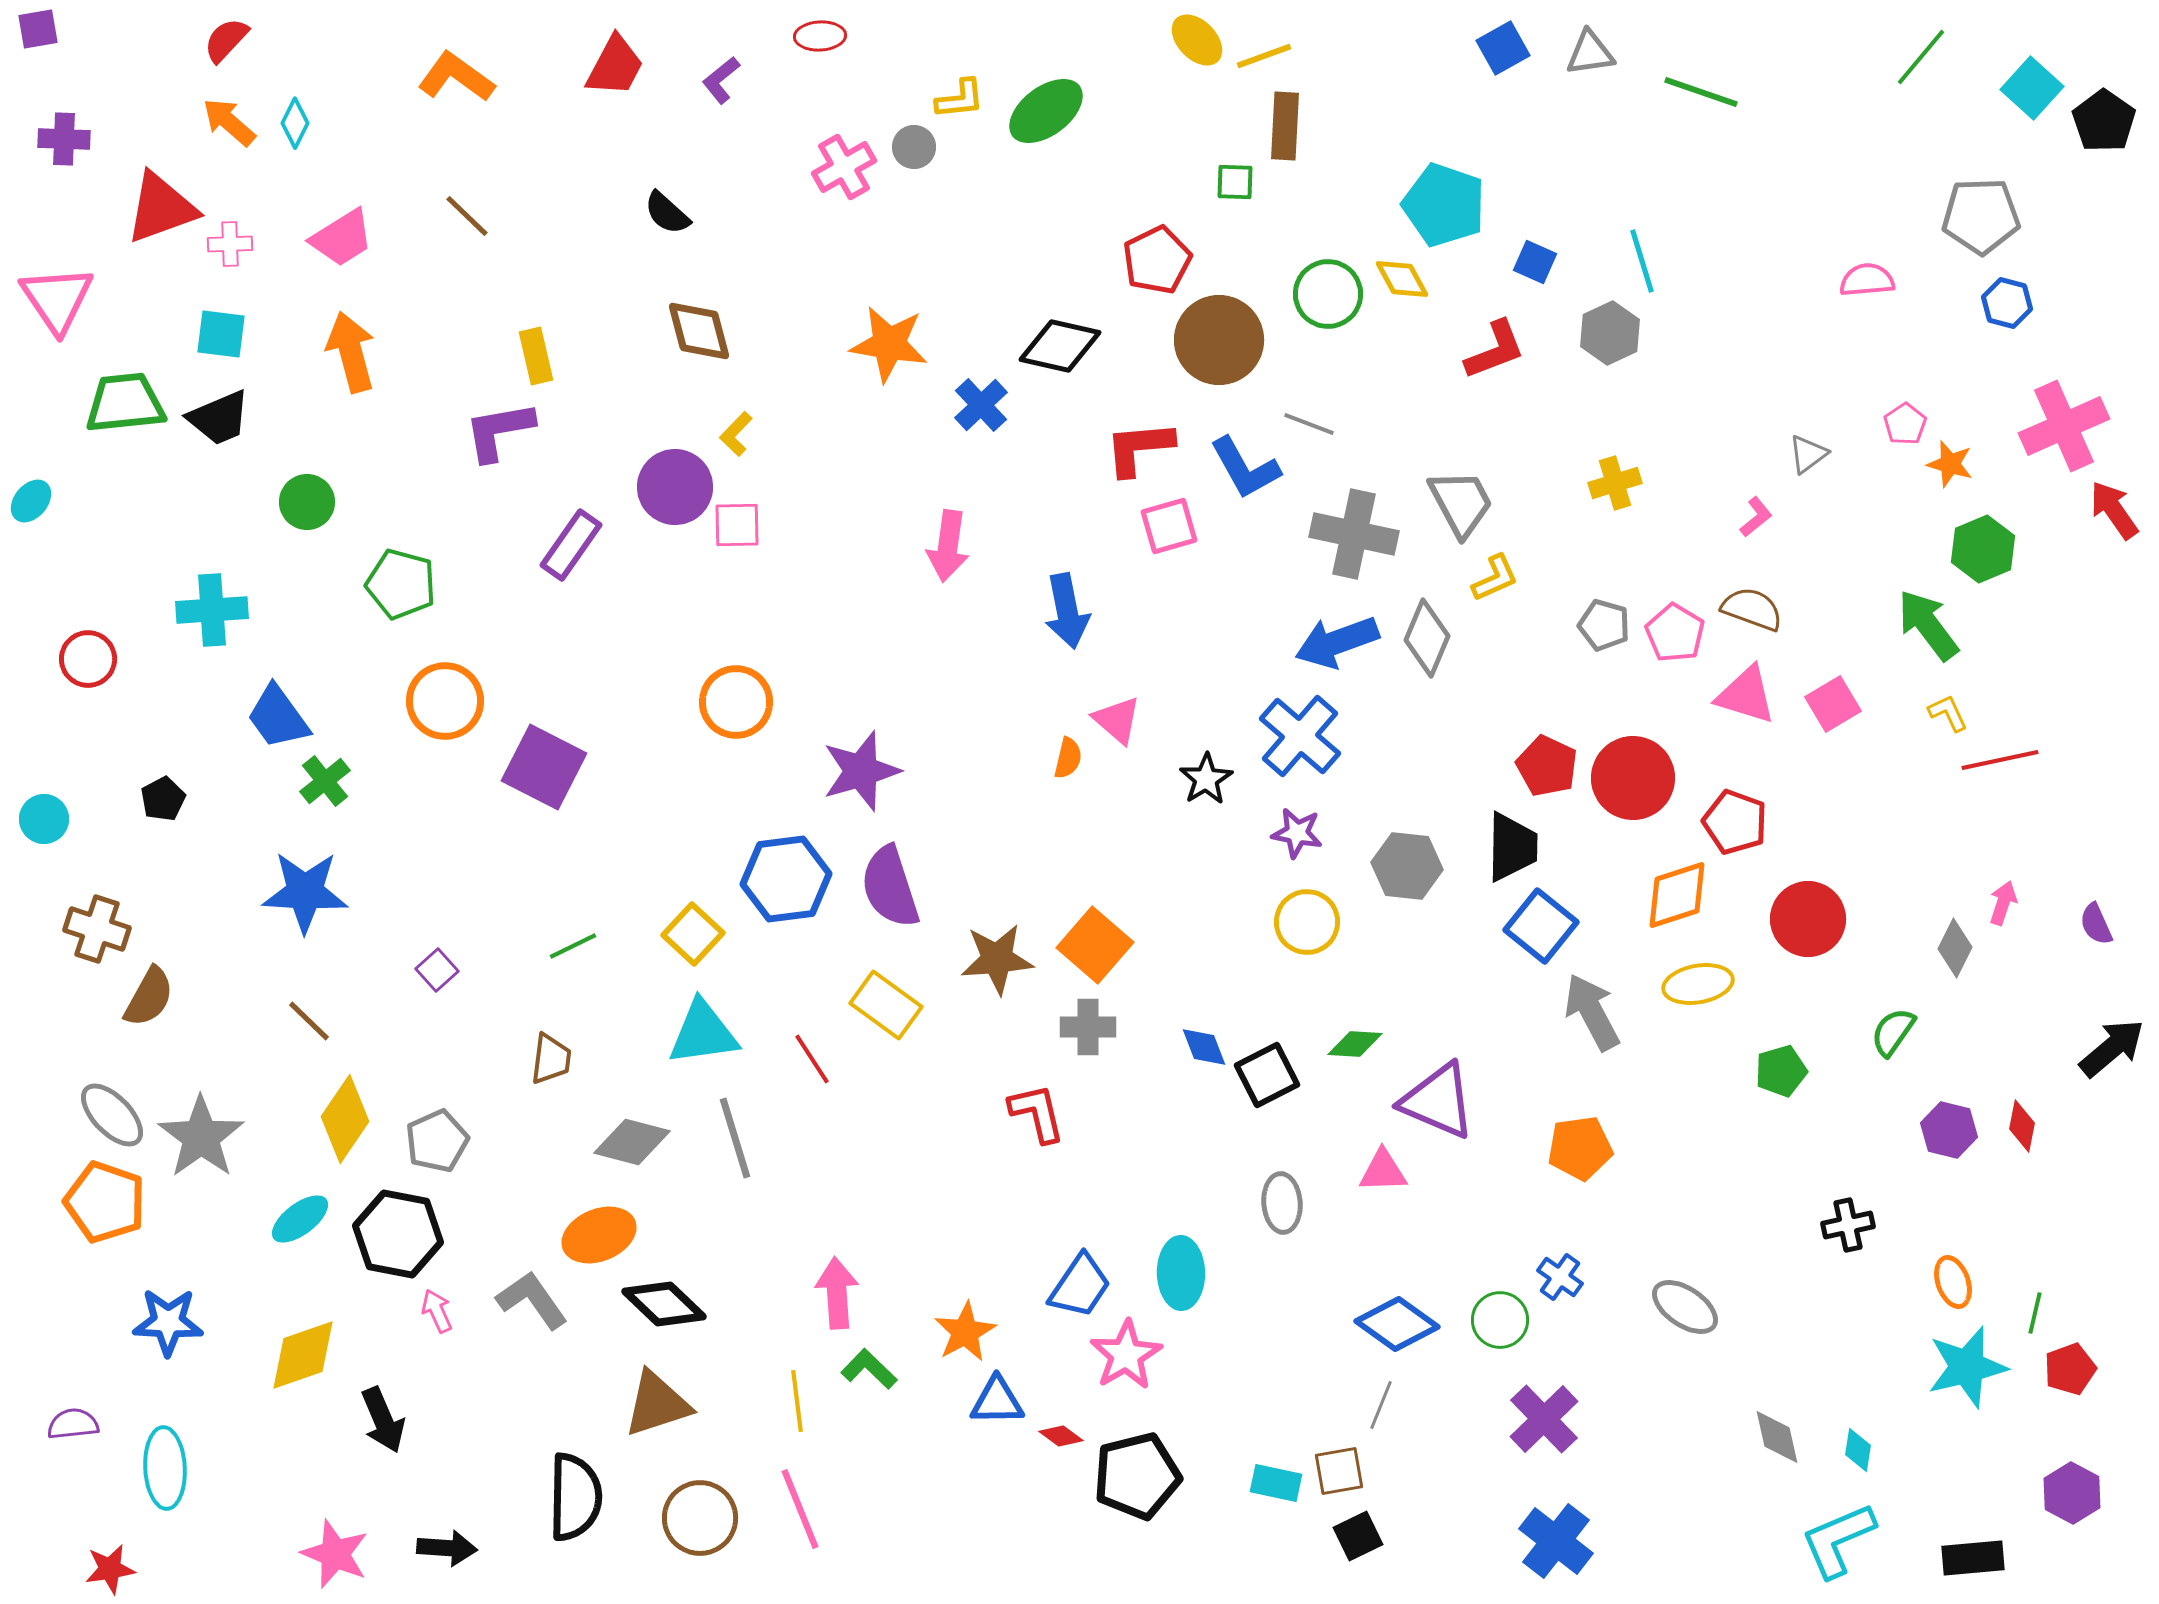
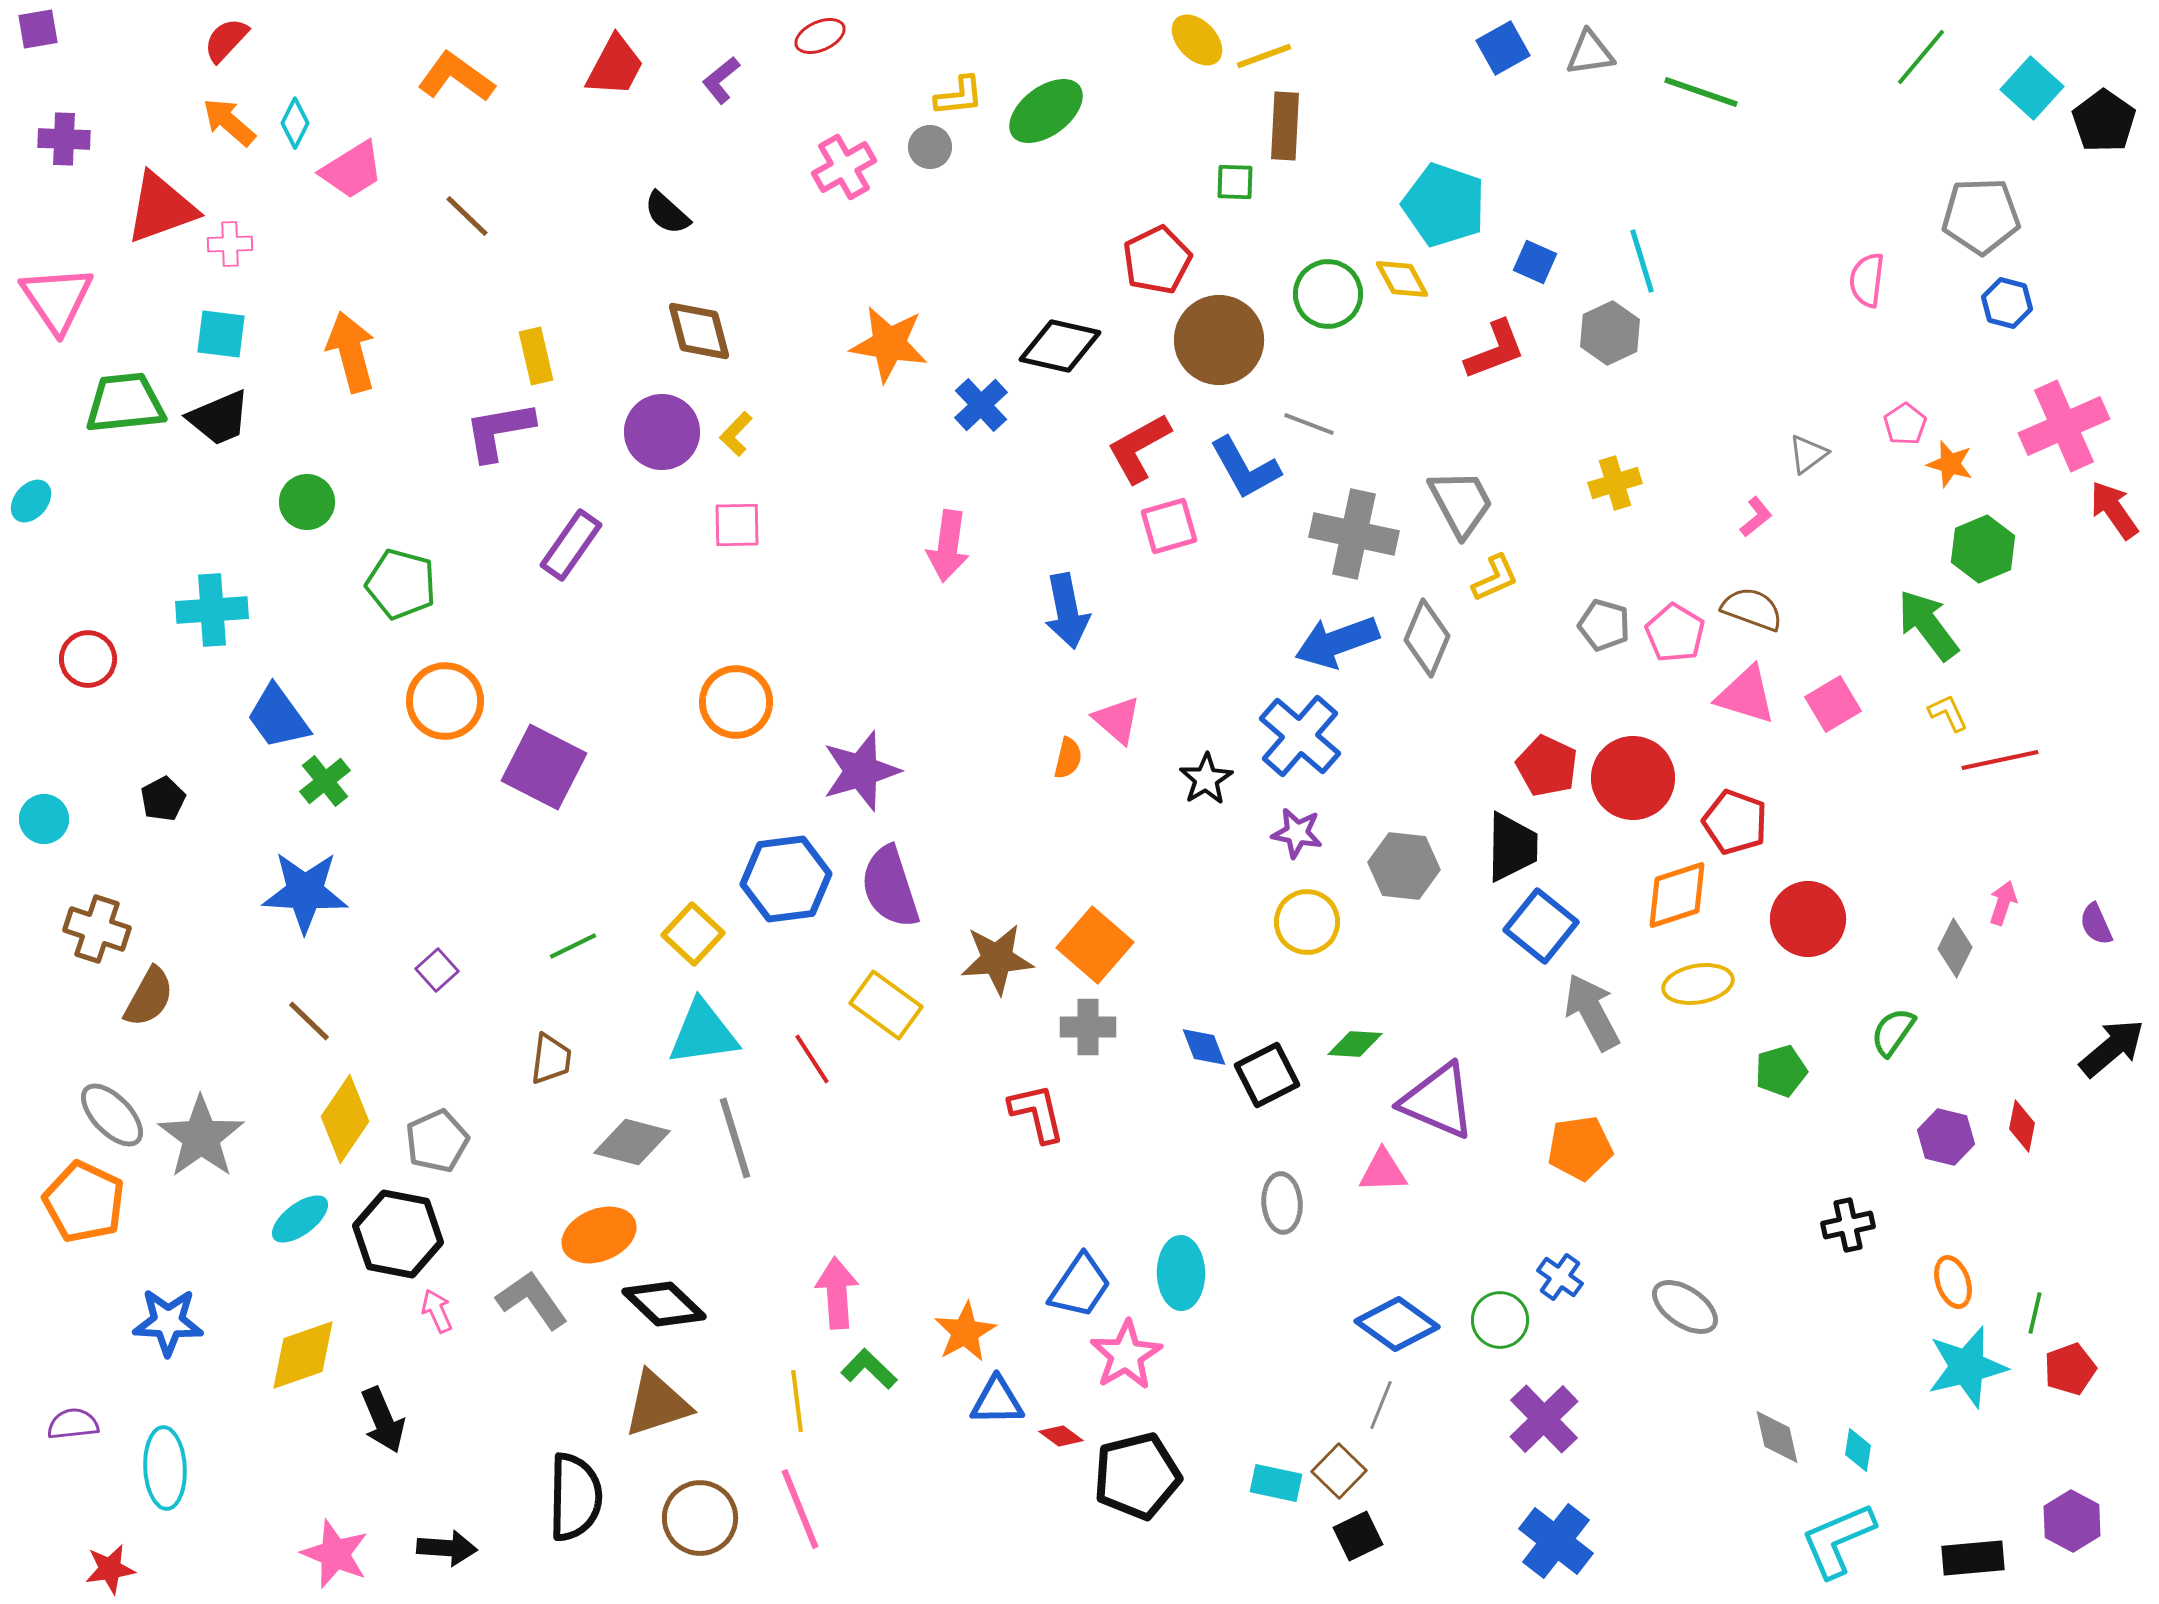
red ellipse at (820, 36): rotated 21 degrees counterclockwise
yellow L-shape at (960, 99): moved 1 px left, 3 px up
gray circle at (914, 147): moved 16 px right
pink trapezoid at (342, 238): moved 10 px right, 68 px up
pink semicircle at (1867, 280): rotated 78 degrees counterclockwise
red L-shape at (1139, 448): rotated 24 degrees counterclockwise
purple circle at (675, 487): moved 13 px left, 55 px up
gray hexagon at (1407, 866): moved 3 px left
purple hexagon at (1949, 1130): moved 3 px left, 7 px down
orange pentagon at (105, 1202): moved 21 px left; rotated 6 degrees clockwise
brown square at (1339, 1471): rotated 36 degrees counterclockwise
purple hexagon at (2072, 1493): moved 28 px down
